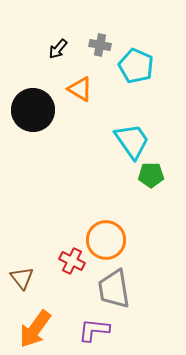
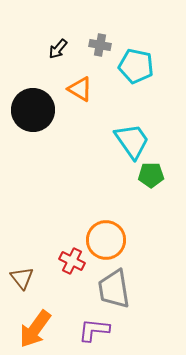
cyan pentagon: rotated 12 degrees counterclockwise
